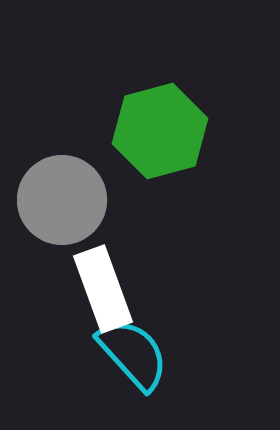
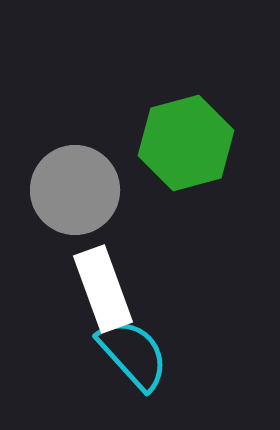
green hexagon: moved 26 px right, 12 px down
gray circle: moved 13 px right, 10 px up
